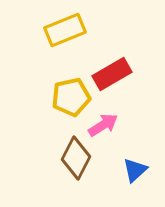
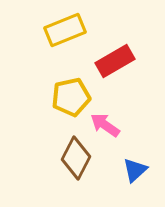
red rectangle: moved 3 px right, 13 px up
pink arrow: moved 2 px right; rotated 112 degrees counterclockwise
